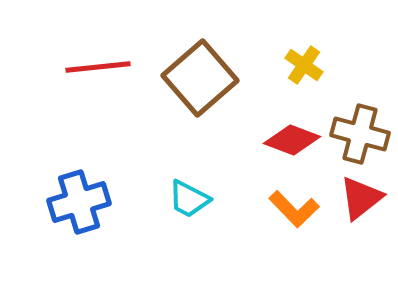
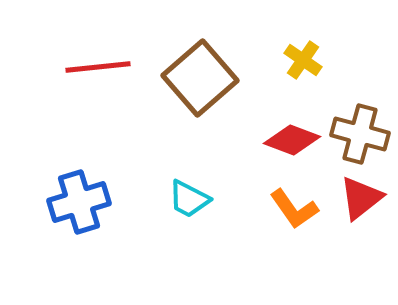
yellow cross: moved 1 px left, 5 px up
orange L-shape: rotated 9 degrees clockwise
